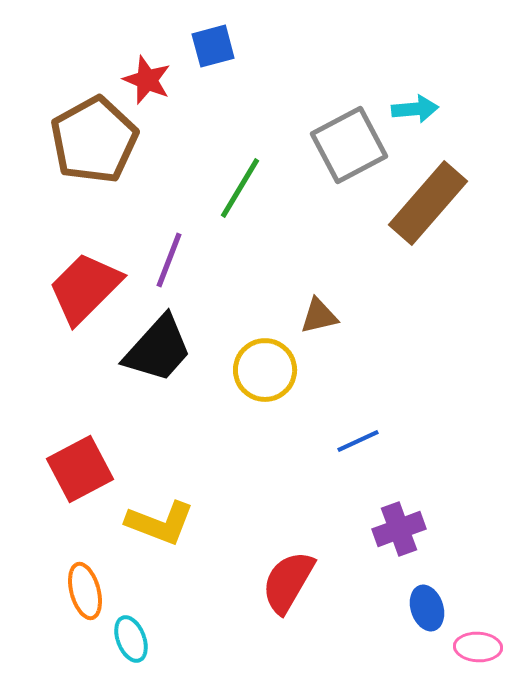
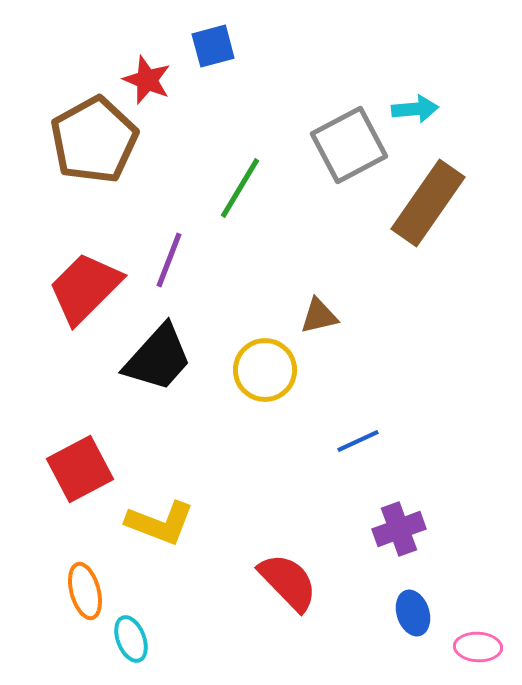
brown rectangle: rotated 6 degrees counterclockwise
black trapezoid: moved 9 px down
red semicircle: rotated 106 degrees clockwise
blue ellipse: moved 14 px left, 5 px down
